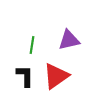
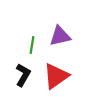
purple triangle: moved 9 px left, 4 px up
black L-shape: moved 2 px left, 1 px up; rotated 30 degrees clockwise
